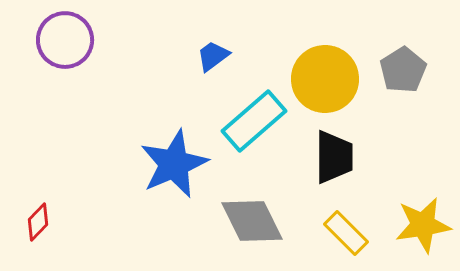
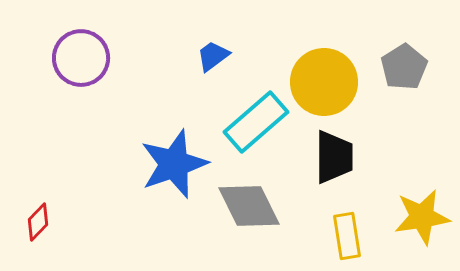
purple circle: moved 16 px right, 18 px down
gray pentagon: moved 1 px right, 3 px up
yellow circle: moved 1 px left, 3 px down
cyan rectangle: moved 2 px right, 1 px down
blue star: rotated 4 degrees clockwise
gray diamond: moved 3 px left, 15 px up
yellow star: moved 1 px left, 8 px up
yellow rectangle: moved 1 px right, 3 px down; rotated 36 degrees clockwise
